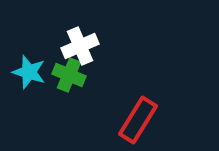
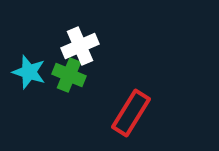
red rectangle: moved 7 px left, 7 px up
